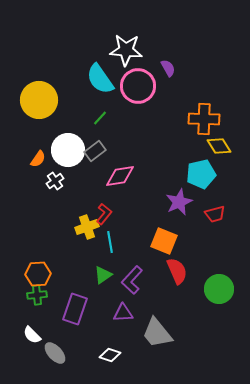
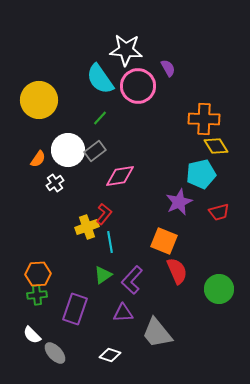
yellow diamond: moved 3 px left
white cross: moved 2 px down
red trapezoid: moved 4 px right, 2 px up
